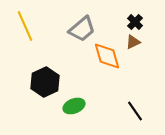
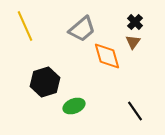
brown triangle: rotated 28 degrees counterclockwise
black hexagon: rotated 8 degrees clockwise
